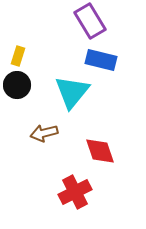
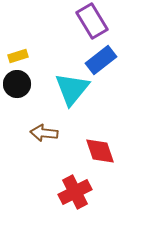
purple rectangle: moved 2 px right
yellow rectangle: rotated 54 degrees clockwise
blue rectangle: rotated 52 degrees counterclockwise
black circle: moved 1 px up
cyan triangle: moved 3 px up
brown arrow: rotated 20 degrees clockwise
